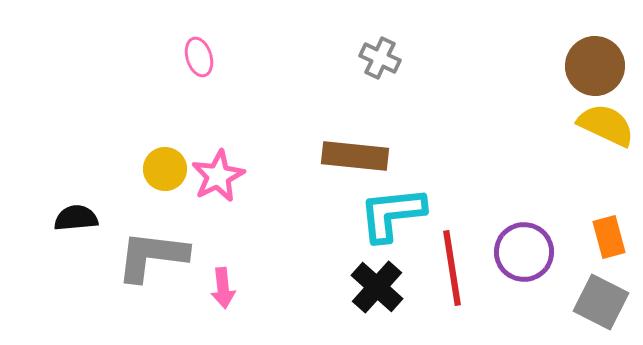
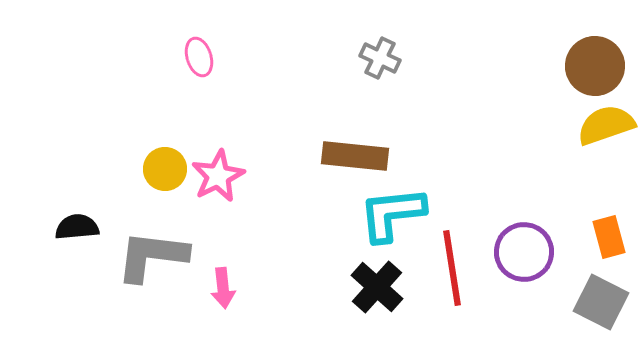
yellow semicircle: rotated 44 degrees counterclockwise
black semicircle: moved 1 px right, 9 px down
